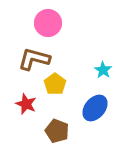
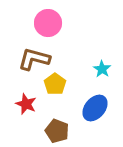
cyan star: moved 1 px left, 1 px up
